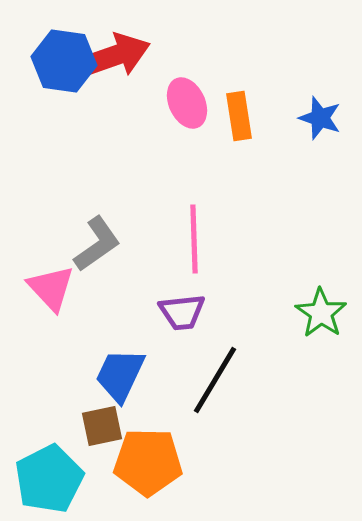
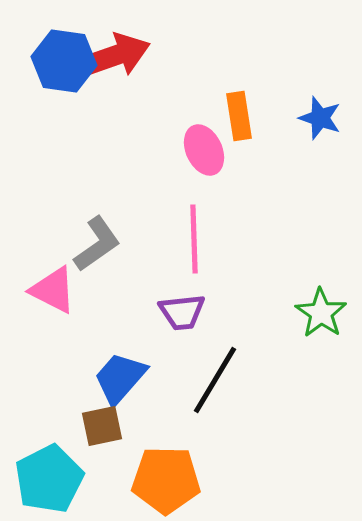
pink ellipse: moved 17 px right, 47 px down
pink triangle: moved 2 px right, 2 px down; rotated 20 degrees counterclockwise
blue trapezoid: moved 3 px down; rotated 16 degrees clockwise
orange pentagon: moved 18 px right, 18 px down
